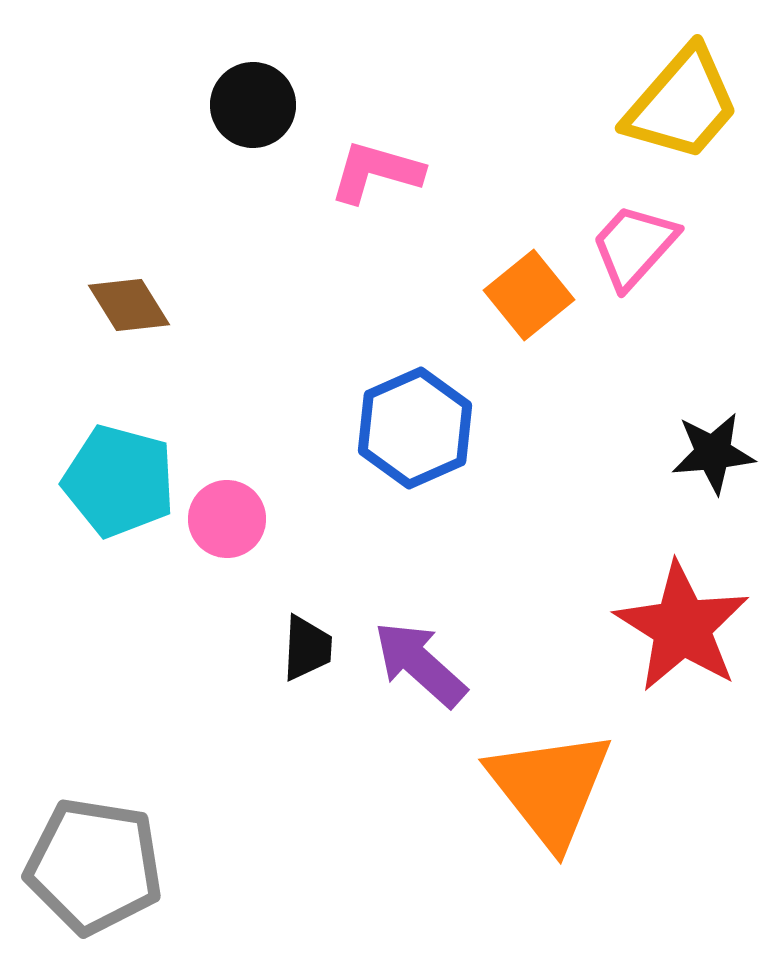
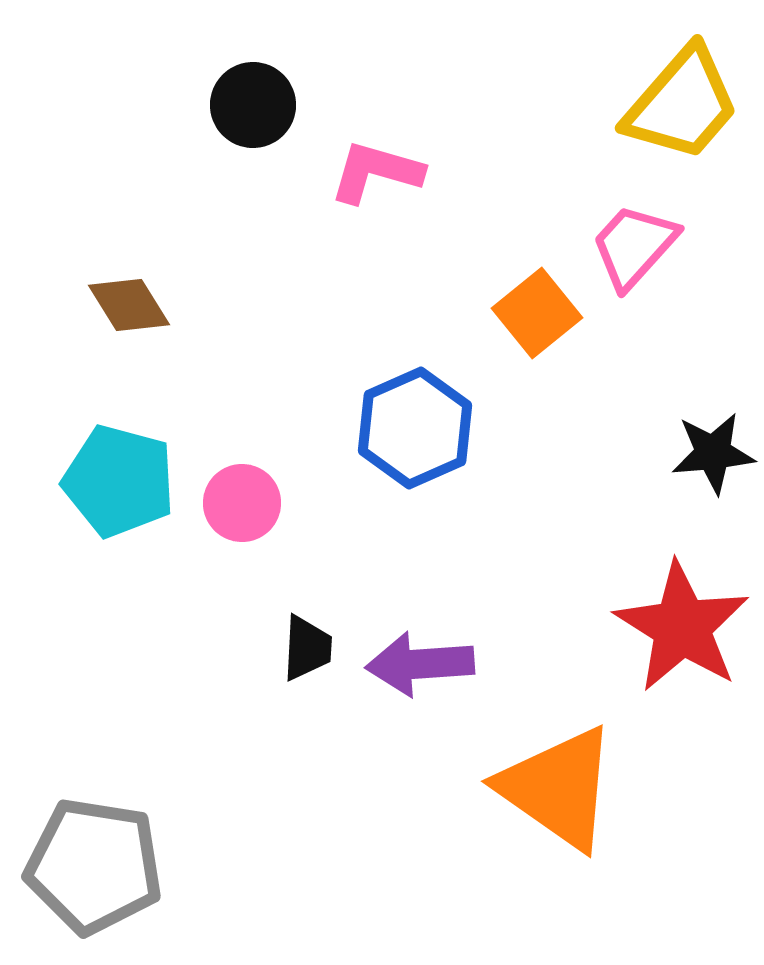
orange square: moved 8 px right, 18 px down
pink circle: moved 15 px right, 16 px up
purple arrow: rotated 46 degrees counterclockwise
orange triangle: moved 8 px right; rotated 17 degrees counterclockwise
